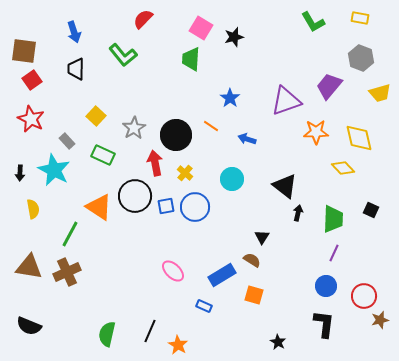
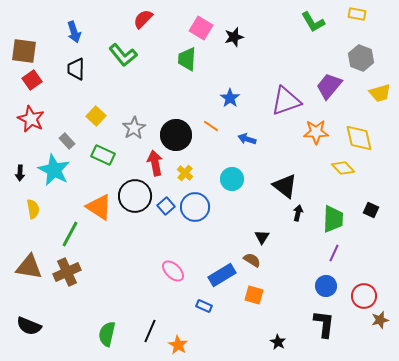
yellow rectangle at (360, 18): moved 3 px left, 4 px up
green trapezoid at (191, 59): moved 4 px left
blue square at (166, 206): rotated 30 degrees counterclockwise
